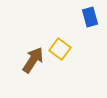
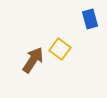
blue rectangle: moved 2 px down
